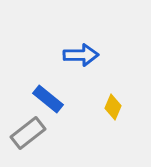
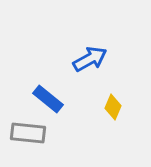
blue arrow: moved 9 px right, 4 px down; rotated 28 degrees counterclockwise
gray rectangle: rotated 44 degrees clockwise
